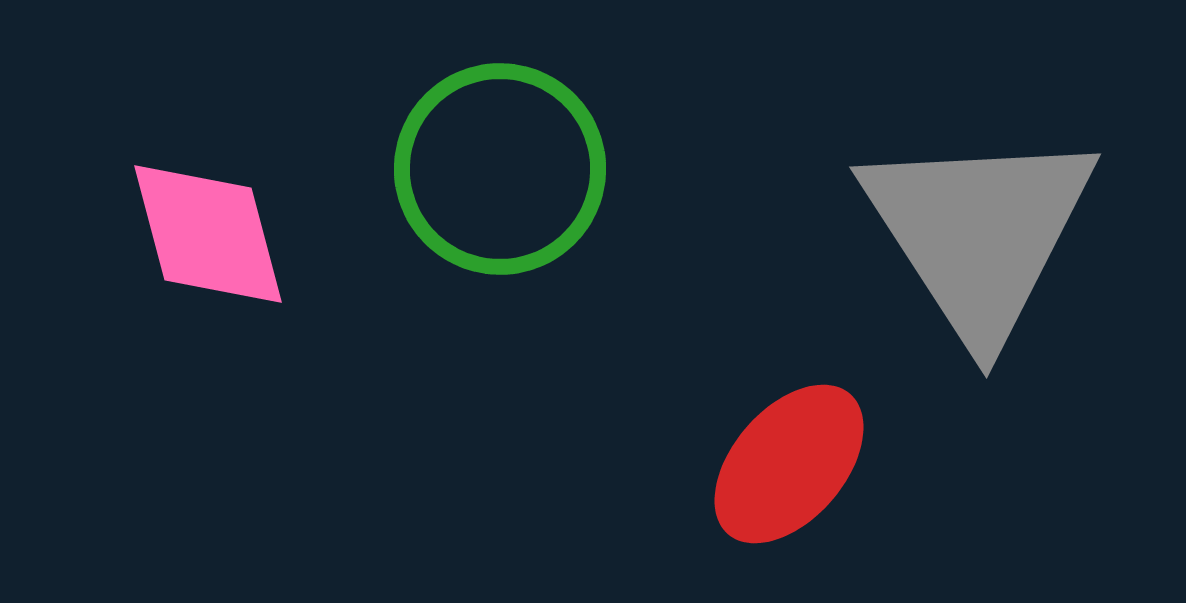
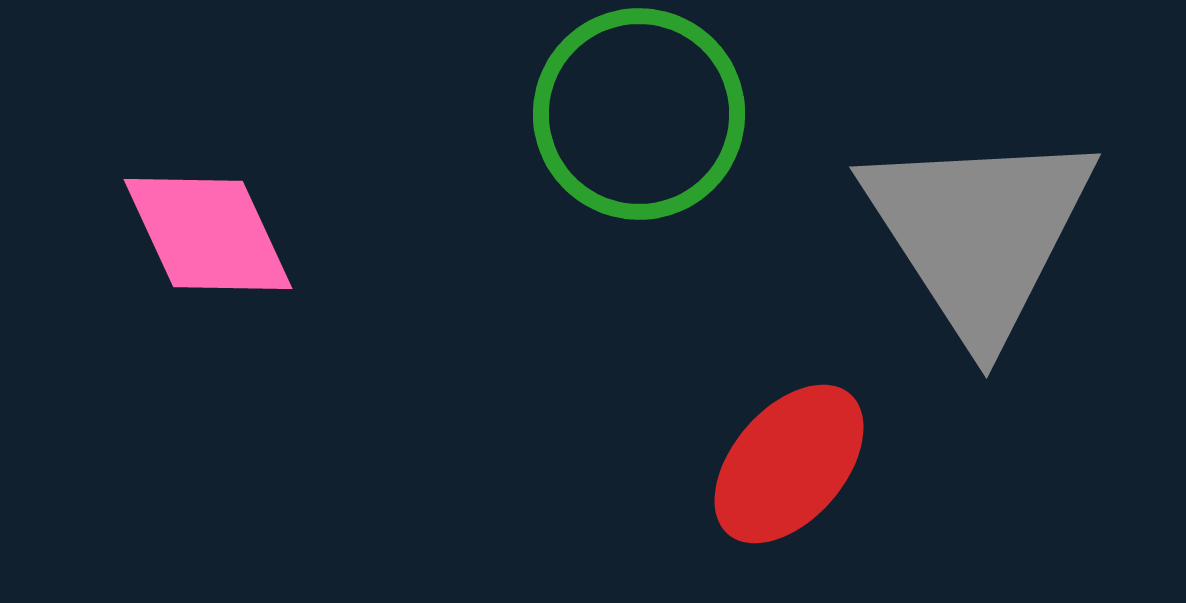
green circle: moved 139 px right, 55 px up
pink diamond: rotated 10 degrees counterclockwise
